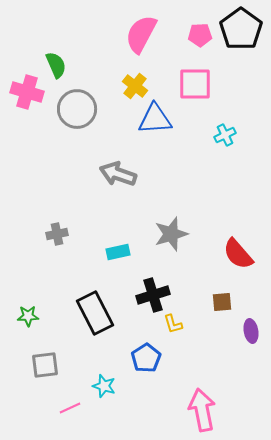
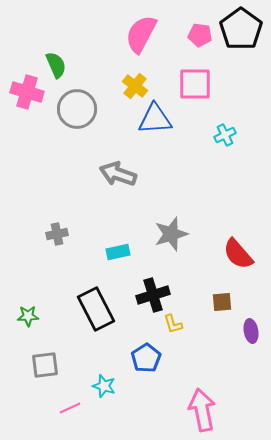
pink pentagon: rotated 10 degrees clockwise
black rectangle: moved 1 px right, 4 px up
